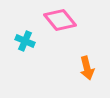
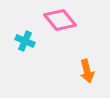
orange arrow: moved 3 px down
